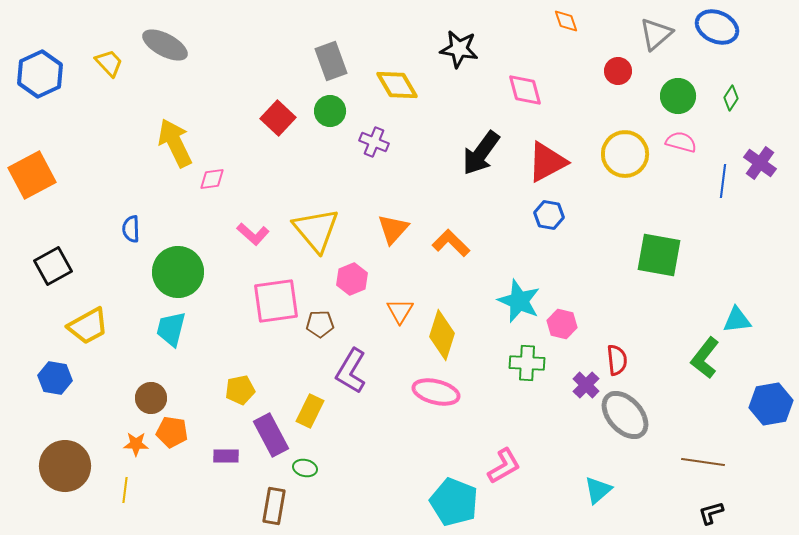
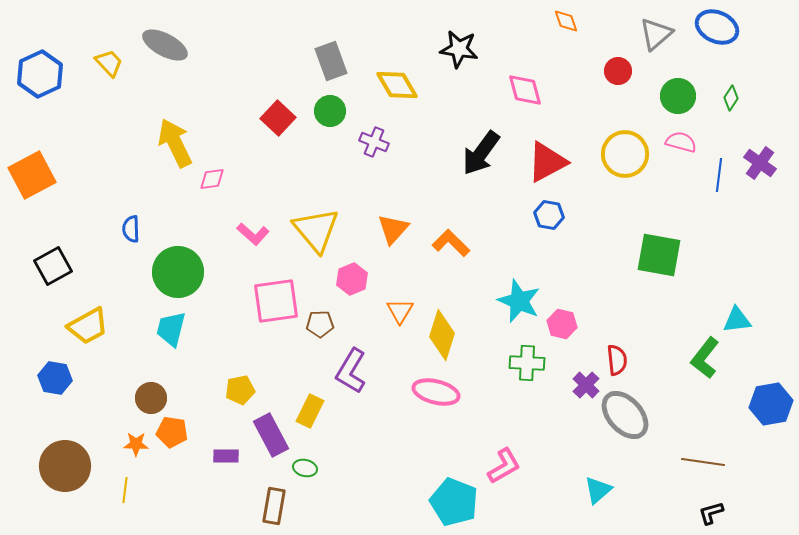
blue line at (723, 181): moved 4 px left, 6 px up
